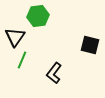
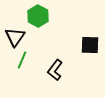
green hexagon: rotated 25 degrees counterclockwise
black square: rotated 12 degrees counterclockwise
black L-shape: moved 1 px right, 3 px up
